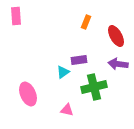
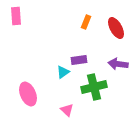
red ellipse: moved 8 px up
pink triangle: rotated 32 degrees clockwise
